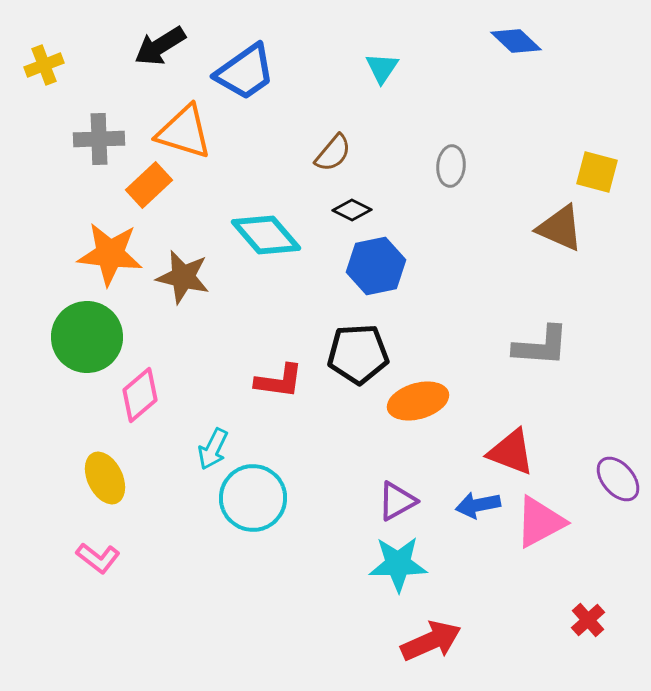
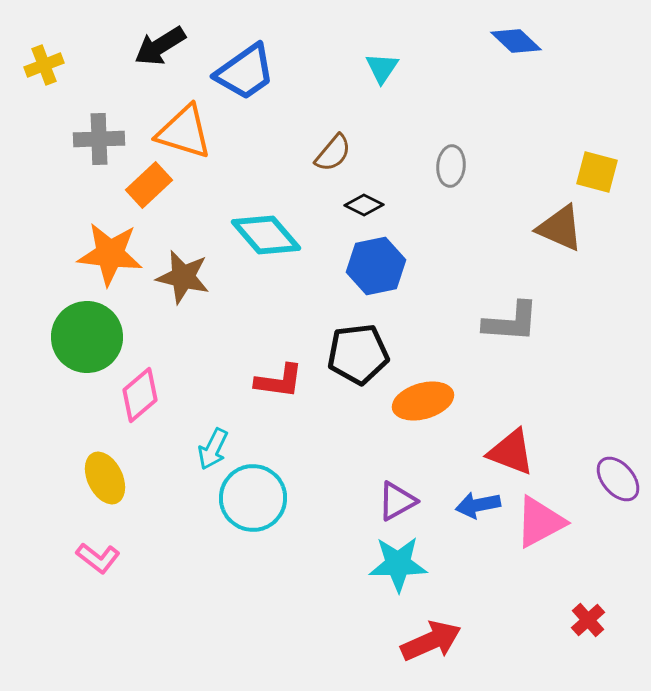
black diamond: moved 12 px right, 5 px up
gray L-shape: moved 30 px left, 24 px up
black pentagon: rotated 4 degrees counterclockwise
orange ellipse: moved 5 px right
